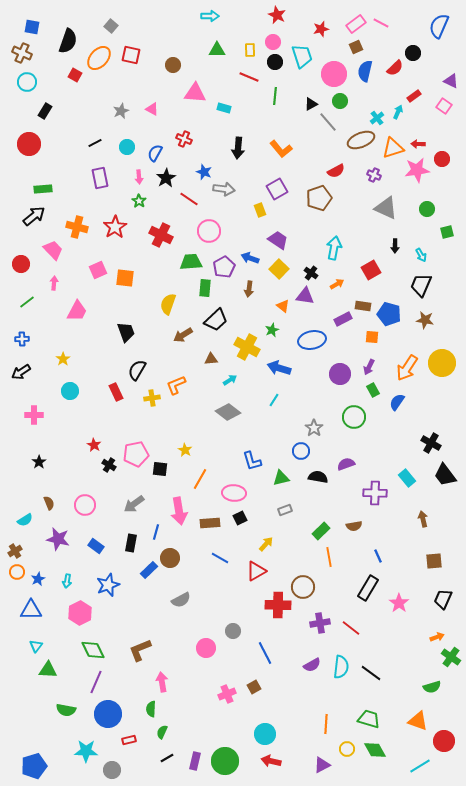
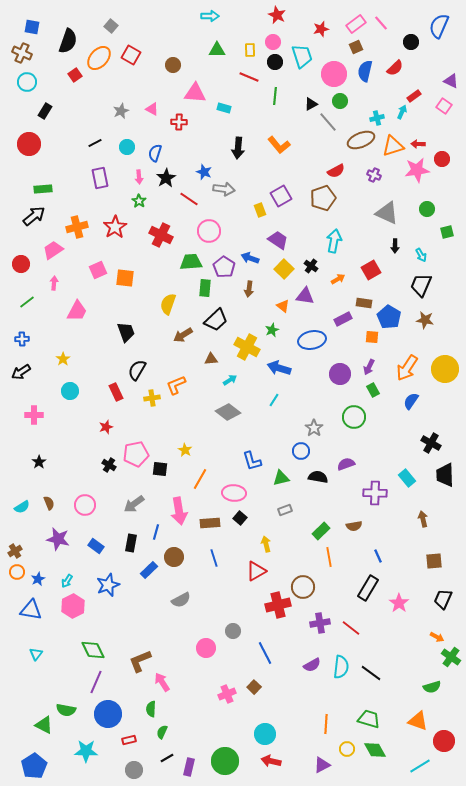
pink line at (381, 23): rotated 21 degrees clockwise
black circle at (413, 53): moved 2 px left, 11 px up
red square at (131, 55): rotated 18 degrees clockwise
red square at (75, 75): rotated 24 degrees clockwise
cyan arrow at (398, 112): moved 4 px right
cyan cross at (377, 118): rotated 24 degrees clockwise
red cross at (184, 139): moved 5 px left, 17 px up; rotated 21 degrees counterclockwise
orange triangle at (393, 148): moved 2 px up
orange L-shape at (281, 149): moved 2 px left, 4 px up
blue semicircle at (155, 153): rotated 12 degrees counterclockwise
purple square at (277, 189): moved 4 px right, 7 px down
brown pentagon at (319, 198): moved 4 px right
gray triangle at (386, 208): moved 1 px right, 5 px down
orange cross at (77, 227): rotated 30 degrees counterclockwise
cyan arrow at (334, 248): moved 7 px up
pink trapezoid at (53, 250): rotated 80 degrees counterclockwise
purple pentagon at (224, 267): rotated 10 degrees counterclockwise
yellow square at (279, 269): moved 5 px right
black cross at (311, 273): moved 7 px up
orange arrow at (337, 284): moved 1 px right, 5 px up
brown rectangle at (363, 306): moved 1 px right, 3 px up
blue pentagon at (389, 314): moved 3 px down; rotated 15 degrees clockwise
yellow circle at (442, 363): moved 3 px right, 6 px down
blue semicircle at (397, 402): moved 14 px right, 1 px up
red star at (94, 445): moved 12 px right, 18 px up; rotated 24 degrees clockwise
black trapezoid at (445, 475): rotated 35 degrees clockwise
black square at (240, 518): rotated 24 degrees counterclockwise
cyan semicircle at (25, 520): moved 3 px left, 13 px up
yellow arrow at (266, 544): rotated 56 degrees counterclockwise
brown circle at (170, 558): moved 4 px right, 1 px up
blue line at (220, 558): moved 6 px left; rotated 42 degrees clockwise
cyan arrow at (67, 581): rotated 24 degrees clockwise
red cross at (278, 605): rotated 15 degrees counterclockwise
blue triangle at (31, 610): rotated 10 degrees clockwise
pink hexagon at (80, 613): moved 7 px left, 7 px up
orange arrow at (437, 637): rotated 48 degrees clockwise
cyan triangle at (36, 646): moved 8 px down
brown L-shape at (140, 650): moved 11 px down
green triangle at (48, 670): moved 4 px left, 55 px down; rotated 24 degrees clockwise
pink arrow at (162, 682): rotated 24 degrees counterclockwise
brown square at (254, 687): rotated 16 degrees counterclockwise
purple rectangle at (195, 761): moved 6 px left, 6 px down
blue pentagon at (34, 766): rotated 15 degrees counterclockwise
gray circle at (112, 770): moved 22 px right
